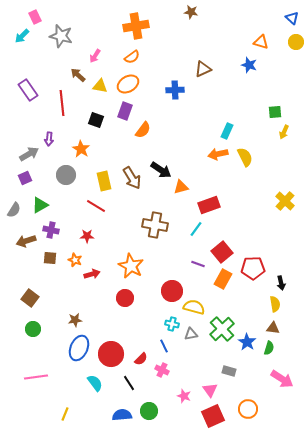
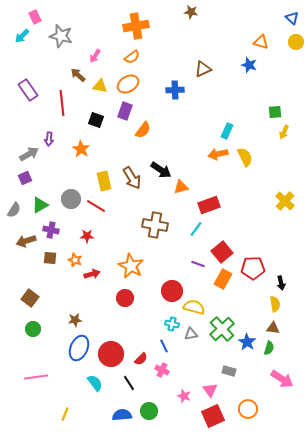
gray circle at (66, 175): moved 5 px right, 24 px down
